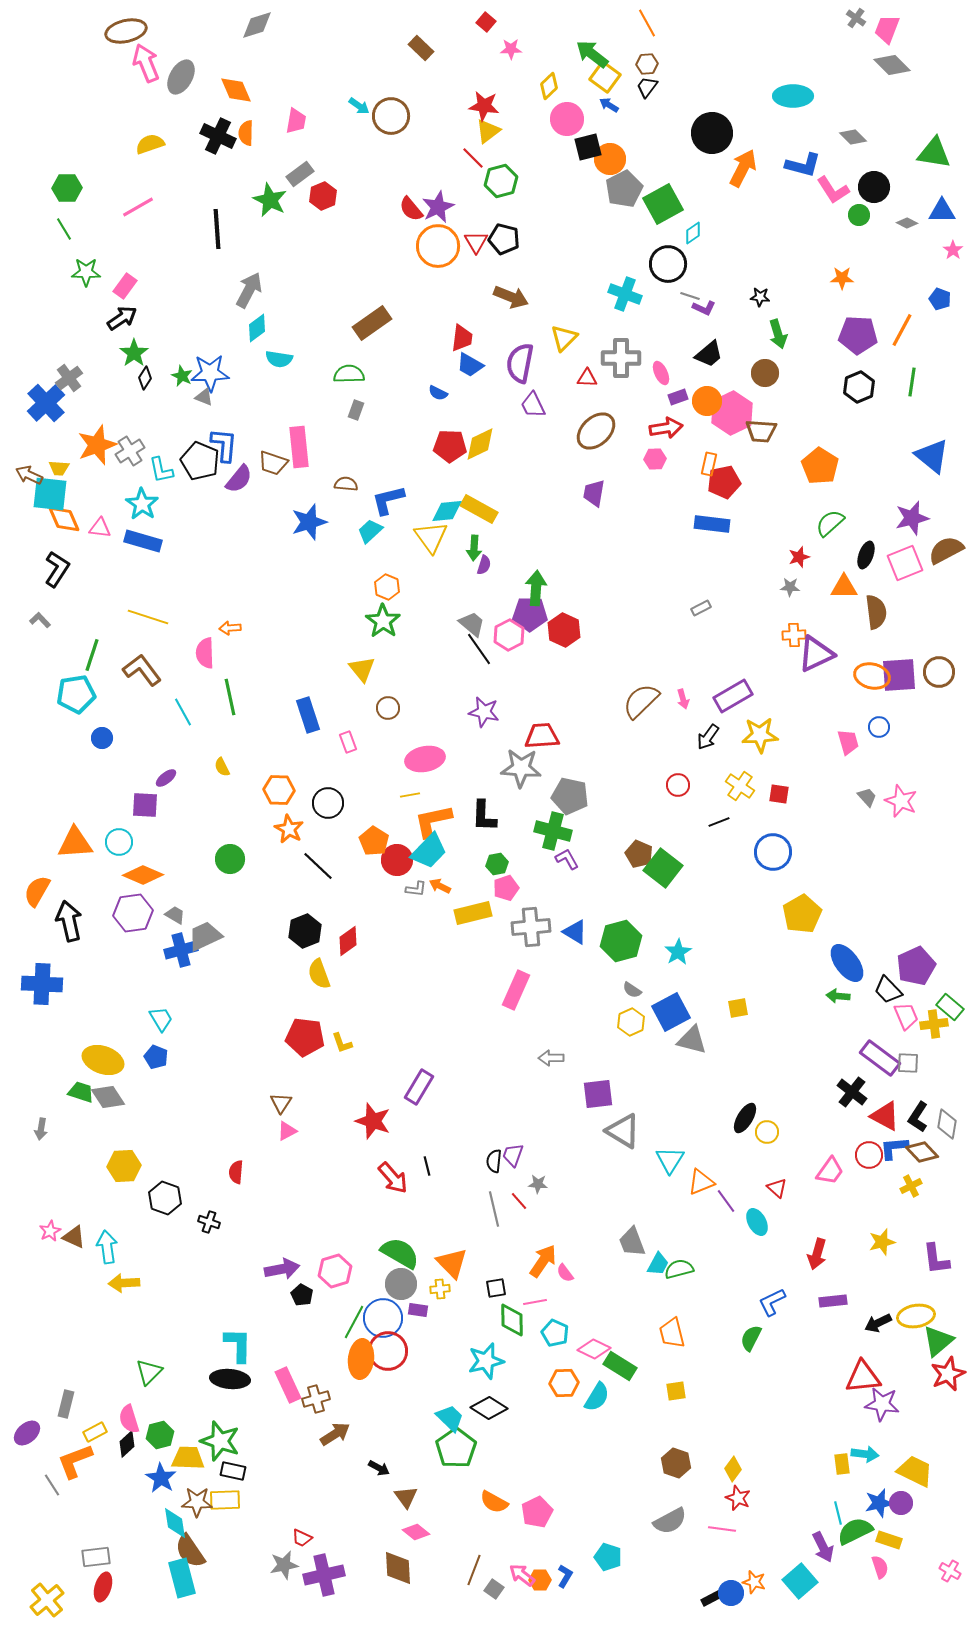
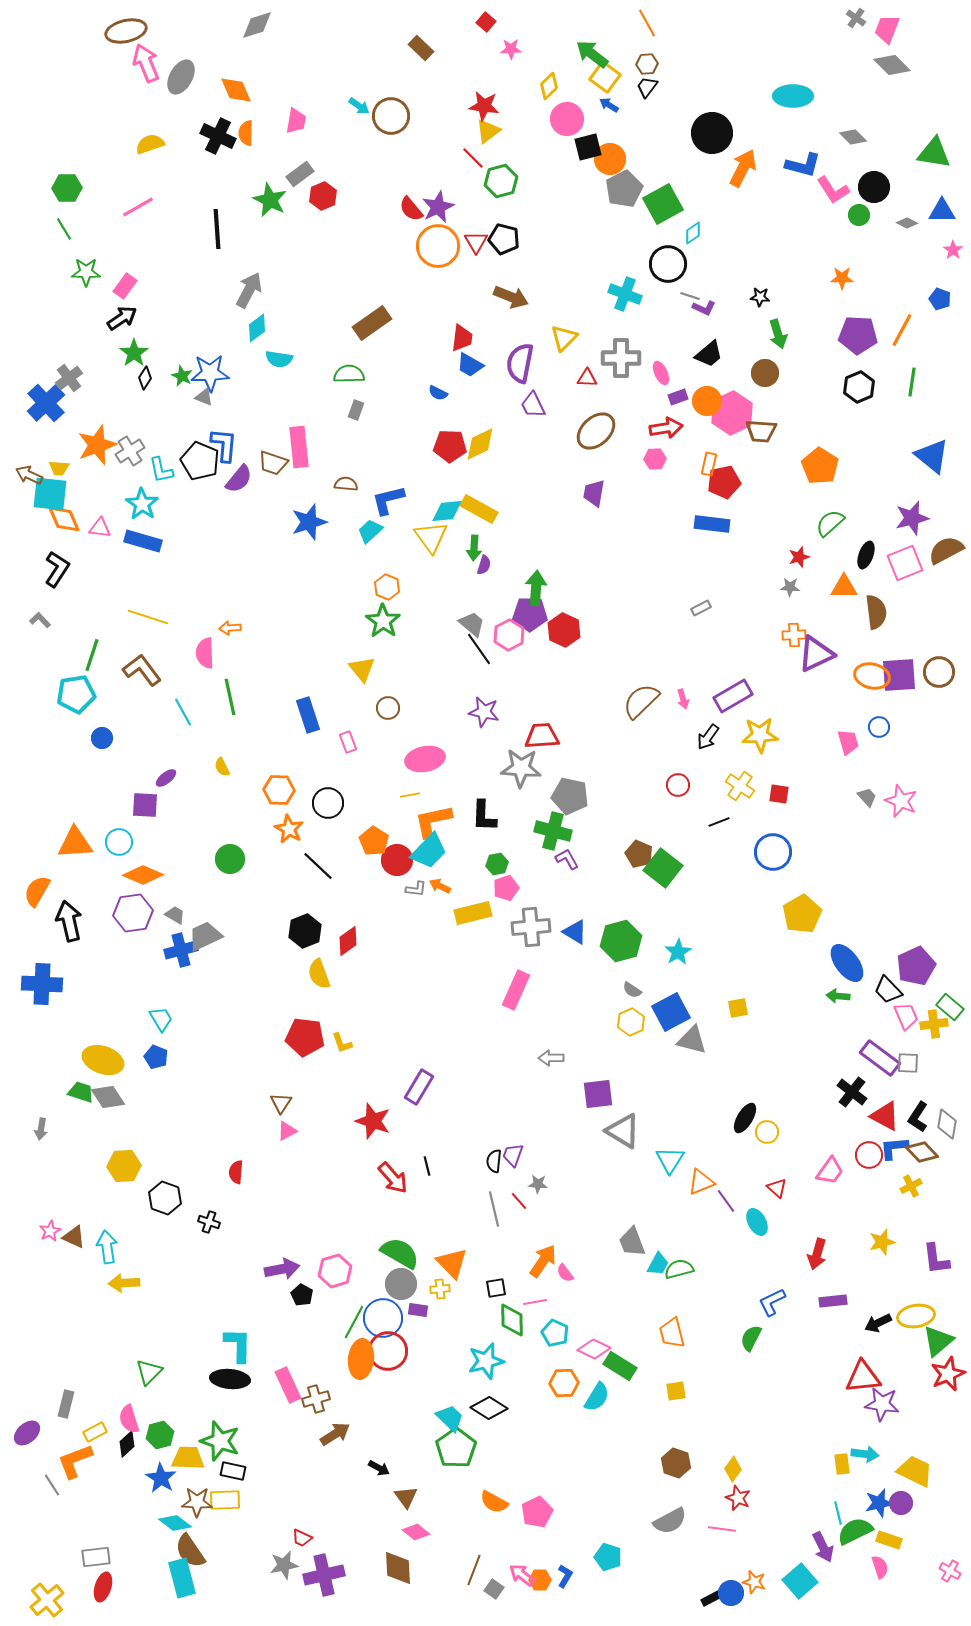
cyan diamond at (175, 1523): rotated 44 degrees counterclockwise
